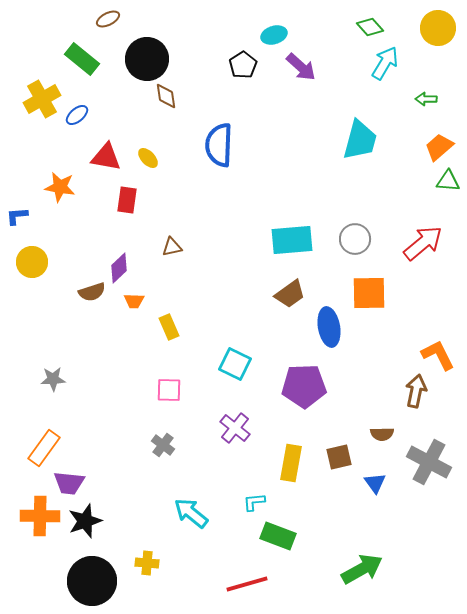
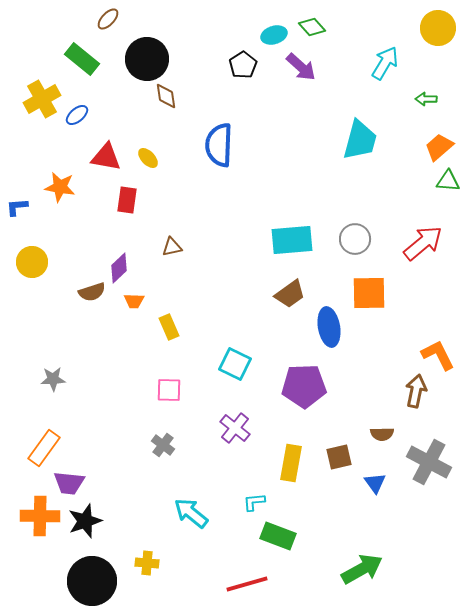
brown ellipse at (108, 19): rotated 20 degrees counterclockwise
green diamond at (370, 27): moved 58 px left
blue L-shape at (17, 216): moved 9 px up
